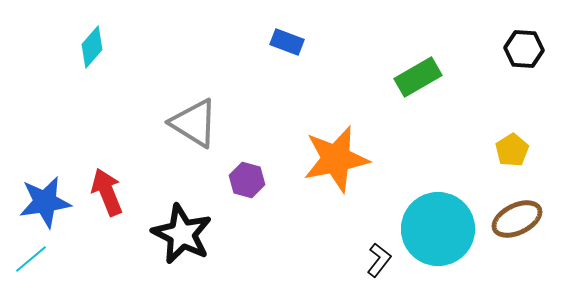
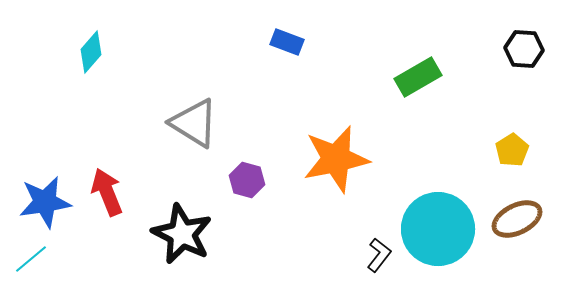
cyan diamond: moved 1 px left, 5 px down
black L-shape: moved 5 px up
